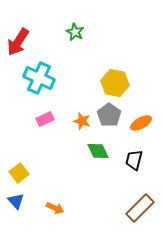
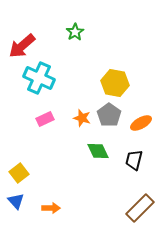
green star: rotated 12 degrees clockwise
red arrow: moved 4 px right, 4 px down; rotated 16 degrees clockwise
orange star: moved 3 px up
orange arrow: moved 4 px left; rotated 24 degrees counterclockwise
